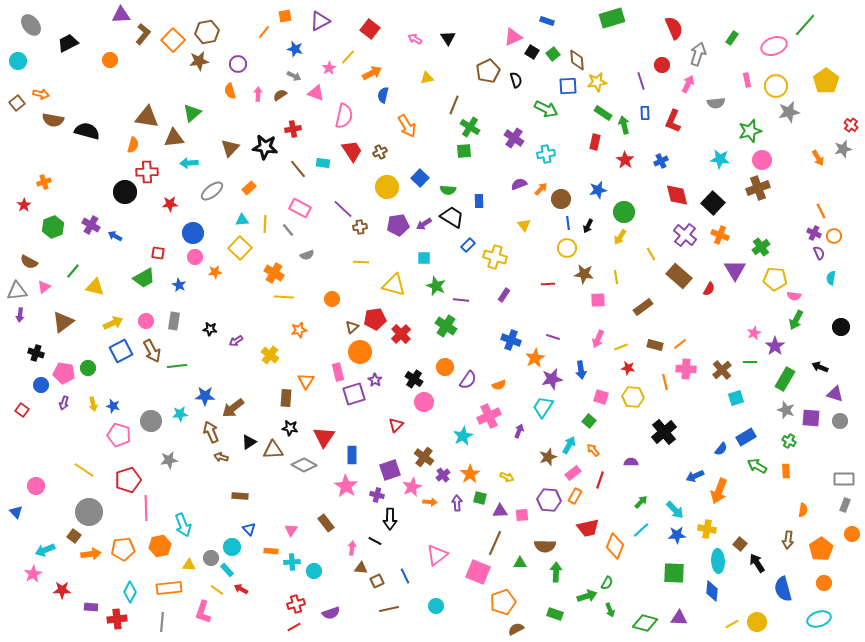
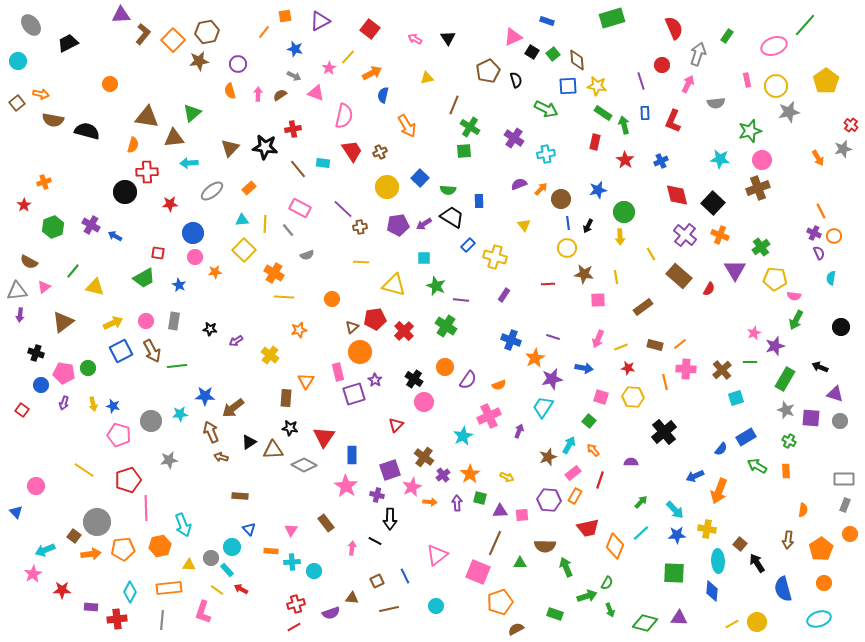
green rectangle at (732, 38): moved 5 px left, 2 px up
orange circle at (110, 60): moved 24 px down
yellow star at (597, 82): moved 4 px down; rotated 18 degrees clockwise
yellow arrow at (620, 237): rotated 35 degrees counterclockwise
yellow square at (240, 248): moved 4 px right, 2 px down
red cross at (401, 334): moved 3 px right, 3 px up
purple star at (775, 346): rotated 18 degrees clockwise
blue arrow at (581, 370): moved 3 px right, 2 px up; rotated 72 degrees counterclockwise
gray circle at (89, 512): moved 8 px right, 10 px down
cyan line at (641, 530): moved 3 px down
orange circle at (852, 534): moved 2 px left
brown triangle at (361, 568): moved 9 px left, 30 px down
green arrow at (556, 572): moved 10 px right, 5 px up; rotated 24 degrees counterclockwise
orange pentagon at (503, 602): moved 3 px left
gray line at (162, 622): moved 2 px up
